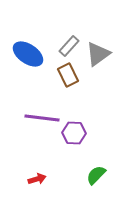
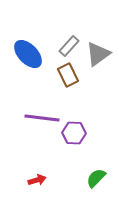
blue ellipse: rotated 12 degrees clockwise
green semicircle: moved 3 px down
red arrow: moved 1 px down
